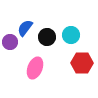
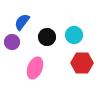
blue semicircle: moved 3 px left, 6 px up
cyan circle: moved 3 px right
purple circle: moved 2 px right
